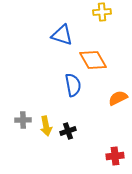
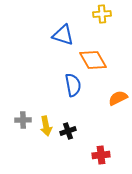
yellow cross: moved 2 px down
blue triangle: moved 1 px right
red cross: moved 14 px left, 1 px up
